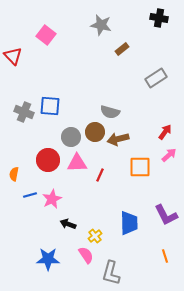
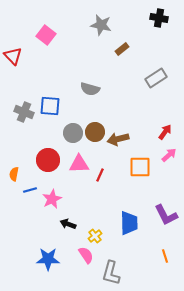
gray semicircle: moved 20 px left, 23 px up
gray circle: moved 2 px right, 4 px up
pink triangle: moved 2 px right, 1 px down
blue line: moved 5 px up
